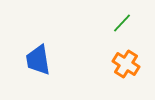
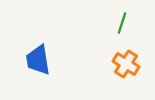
green line: rotated 25 degrees counterclockwise
